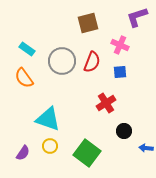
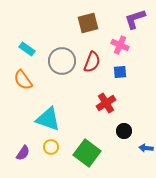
purple L-shape: moved 2 px left, 2 px down
orange semicircle: moved 1 px left, 2 px down
yellow circle: moved 1 px right, 1 px down
